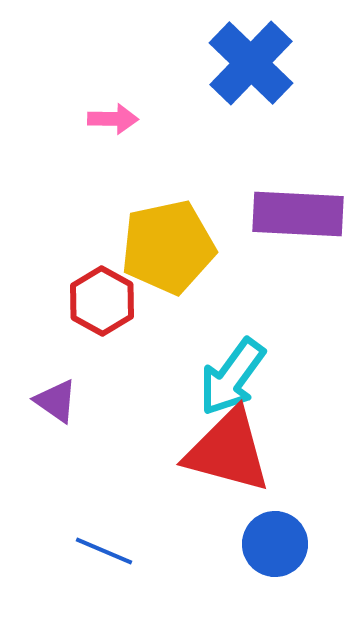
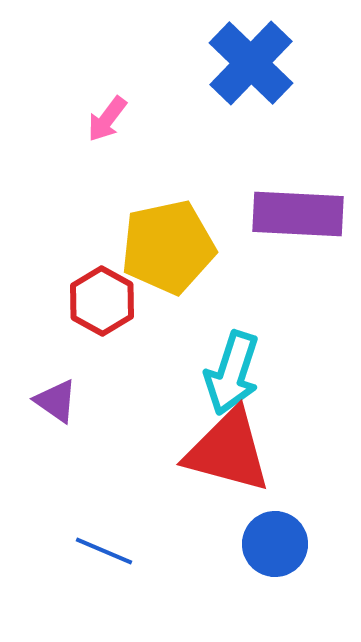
pink arrow: moved 6 px left; rotated 126 degrees clockwise
cyan arrow: moved 4 px up; rotated 18 degrees counterclockwise
